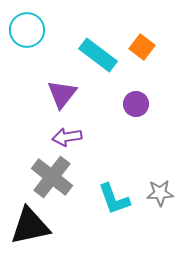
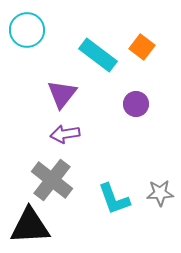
purple arrow: moved 2 px left, 3 px up
gray cross: moved 3 px down
black triangle: rotated 9 degrees clockwise
